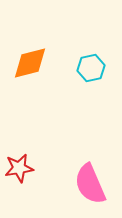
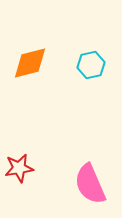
cyan hexagon: moved 3 px up
